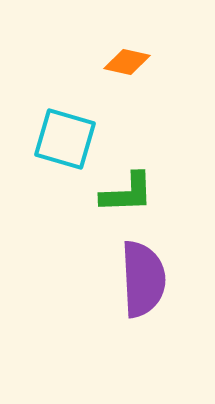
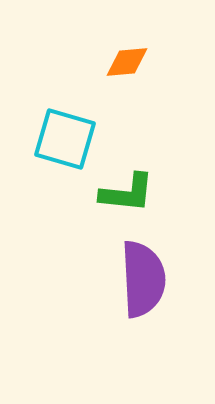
orange diamond: rotated 18 degrees counterclockwise
green L-shape: rotated 8 degrees clockwise
